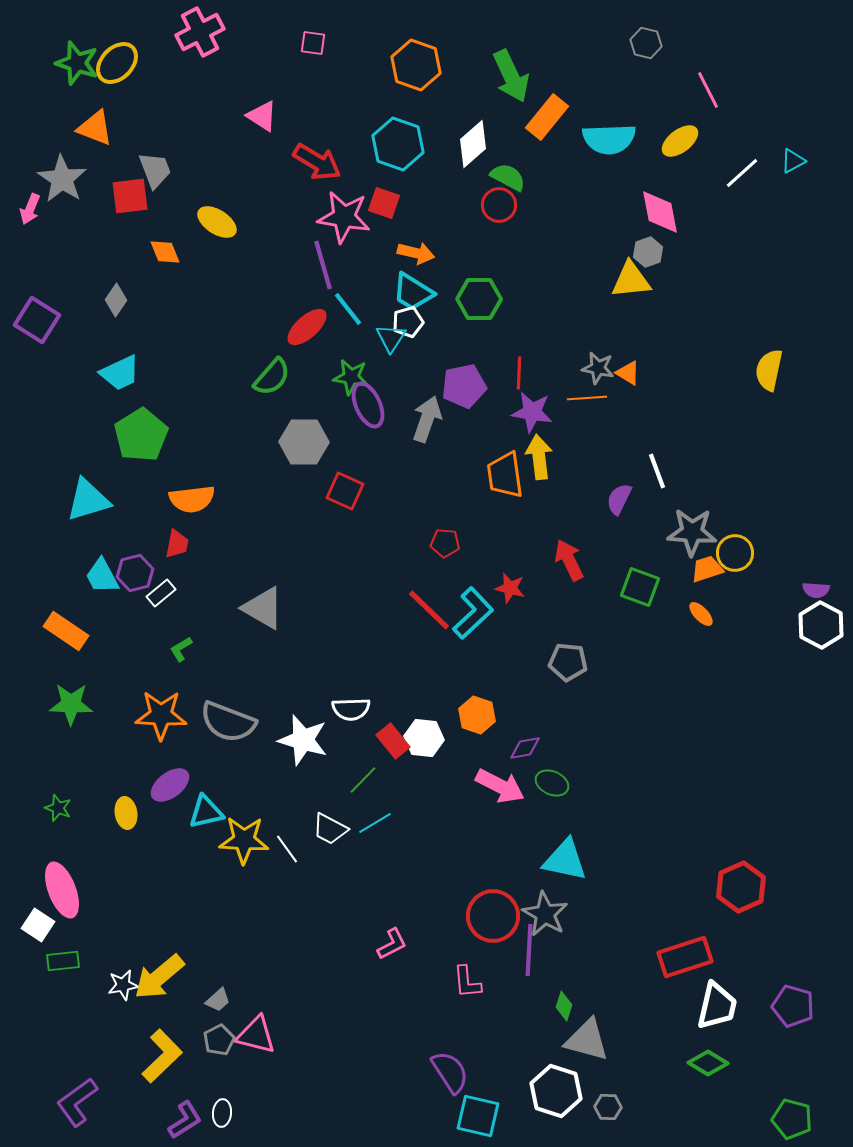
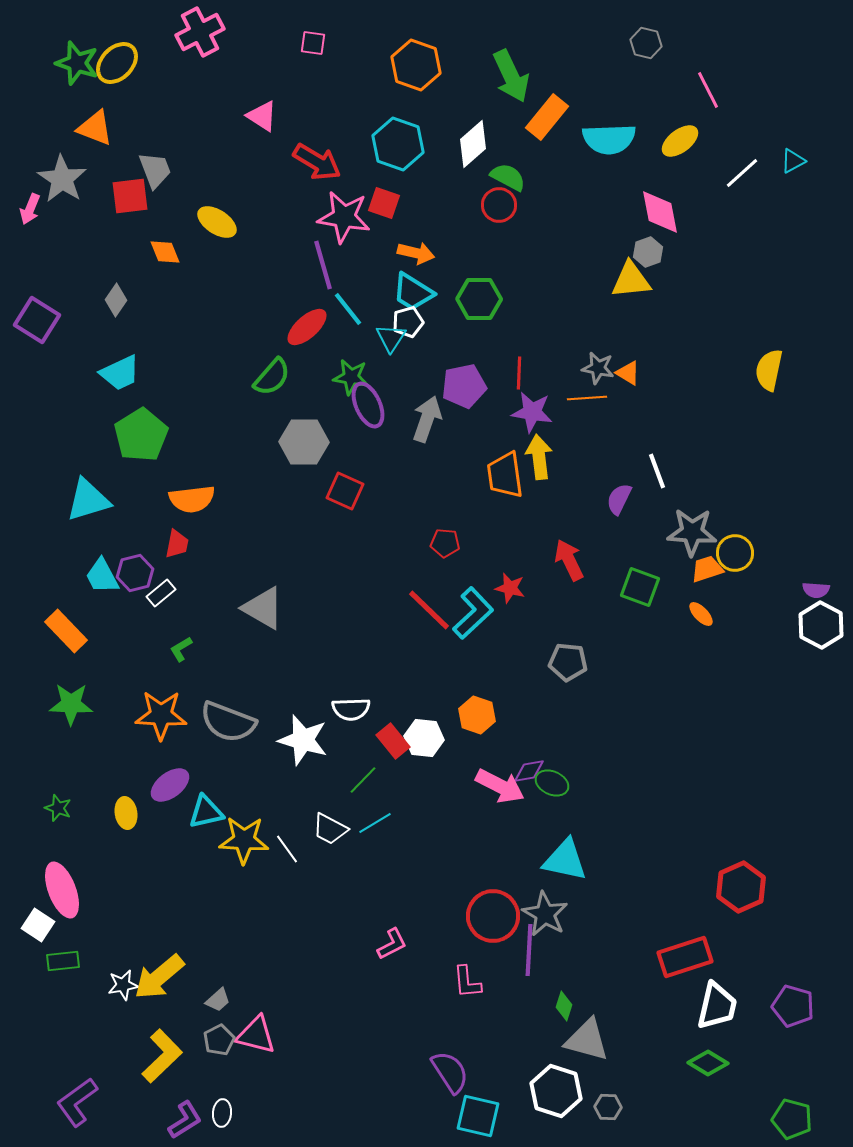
orange rectangle at (66, 631): rotated 12 degrees clockwise
purple diamond at (525, 748): moved 4 px right, 23 px down
